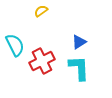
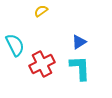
red cross: moved 3 px down
cyan L-shape: moved 1 px right
